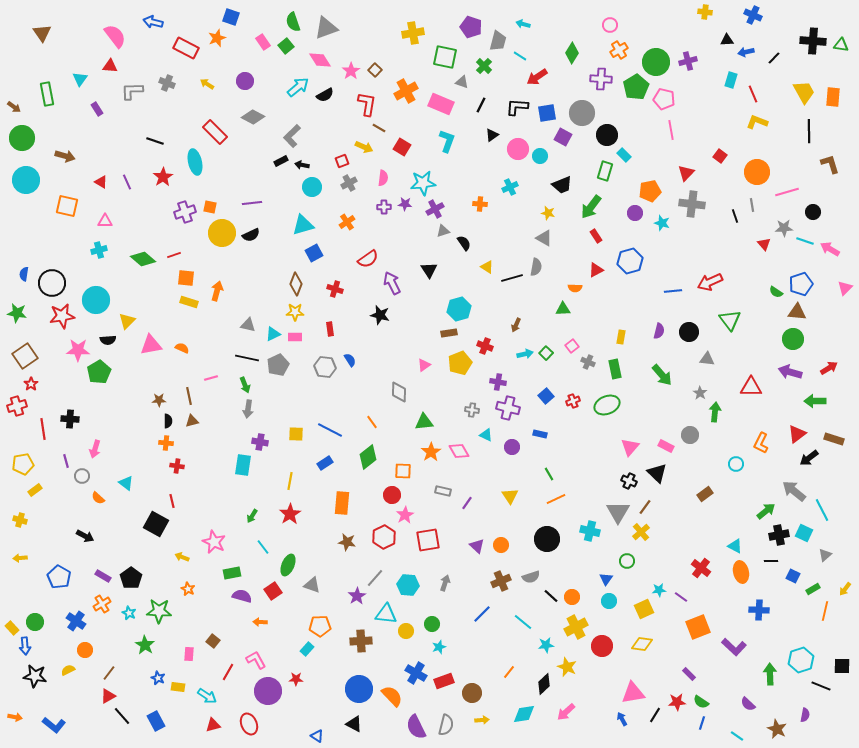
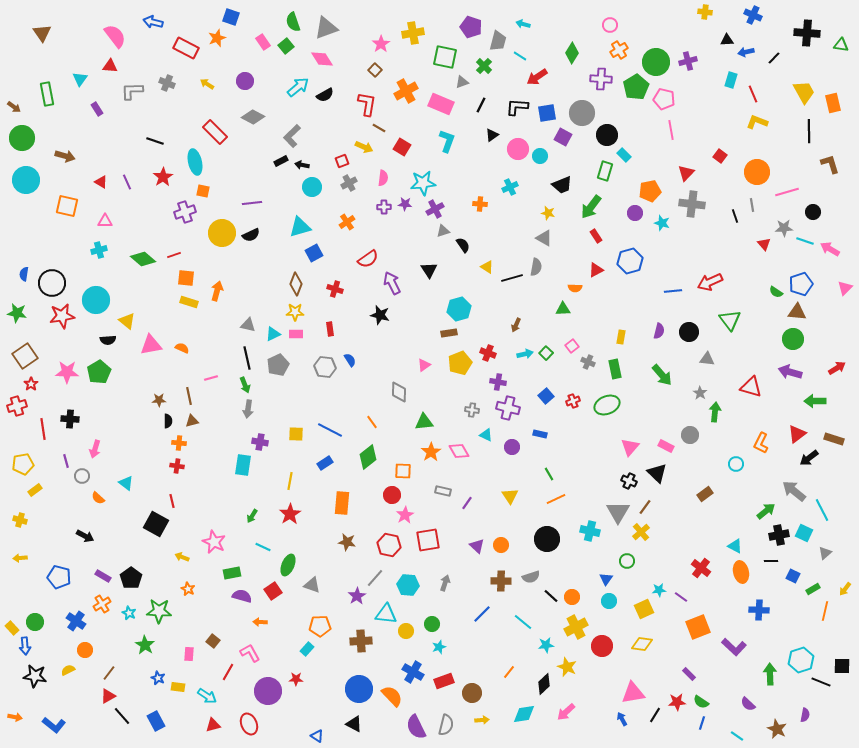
black cross at (813, 41): moved 6 px left, 8 px up
pink diamond at (320, 60): moved 2 px right, 1 px up
pink star at (351, 71): moved 30 px right, 27 px up
gray triangle at (462, 82): rotated 40 degrees counterclockwise
orange rectangle at (833, 97): moved 6 px down; rotated 18 degrees counterclockwise
orange square at (210, 207): moved 7 px left, 16 px up
cyan triangle at (303, 225): moved 3 px left, 2 px down
black semicircle at (464, 243): moved 1 px left, 2 px down
yellow triangle at (127, 321): rotated 36 degrees counterclockwise
pink rectangle at (295, 337): moved 1 px right, 3 px up
red cross at (485, 346): moved 3 px right, 7 px down
pink star at (78, 350): moved 11 px left, 22 px down
black line at (247, 358): rotated 65 degrees clockwise
red arrow at (829, 368): moved 8 px right
red triangle at (751, 387): rotated 15 degrees clockwise
orange cross at (166, 443): moved 13 px right
red hexagon at (384, 537): moved 5 px right, 8 px down; rotated 20 degrees counterclockwise
cyan line at (263, 547): rotated 28 degrees counterclockwise
gray triangle at (825, 555): moved 2 px up
blue pentagon at (59, 577): rotated 15 degrees counterclockwise
brown cross at (501, 581): rotated 24 degrees clockwise
pink L-shape at (256, 660): moved 6 px left, 7 px up
blue cross at (416, 673): moved 3 px left, 1 px up
black line at (821, 686): moved 4 px up
